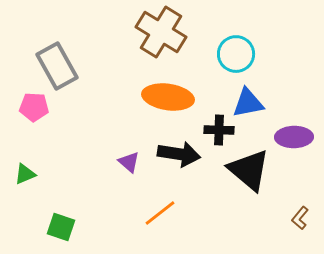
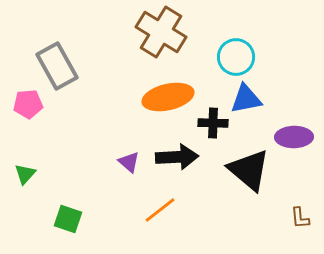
cyan circle: moved 3 px down
orange ellipse: rotated 21 degrees counterclockwise
blue triangle: moved 2 px left, 4 px up
pink pentagon: moved 6 px left, 3 px up; rotated 8 degrees counterclockwise
black cross: moved 6 px left, 7 px up
black arrow: moved 2 px left, 3 px down; rotated 12 degrees counterclockwise
green triangle: rotated 25 degrees counterclockwise
orange line: moved 3 px up
brown L-shape: rotated 45 degrees counterclockwise
green square: moved 7 px right, 8 px up
